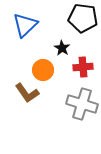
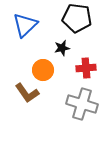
black pentagon: moved 6 px left
black star: rotated 28 degrees clockwise
red cross: moved 3 px right, 1 px down
